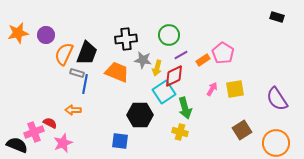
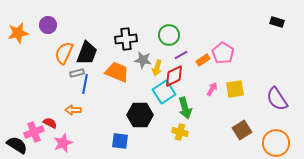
black rectangle: moved 5 px down
purple circle: moved 2 px right, 10 px up
orange semicircle: moved 1 px up
gray rectangle: rotated 32 degrees counterclockwise
black semicircle: rotated 10 degrees clockwise
